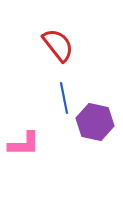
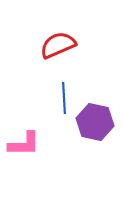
red semicircle: rotated 75 degrees counterclockwise
blue line: rotated 8 degrees clockwise
